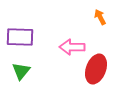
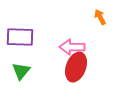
red ellipse: moved 20 px left, 2 px up
